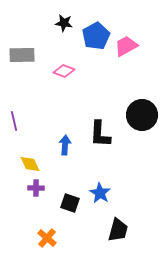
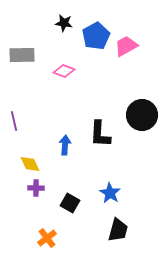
blue star: moved 10 px right
black square: rotated 12 degrees clockwise
orange cross: rotated 12 degrees clockwise
